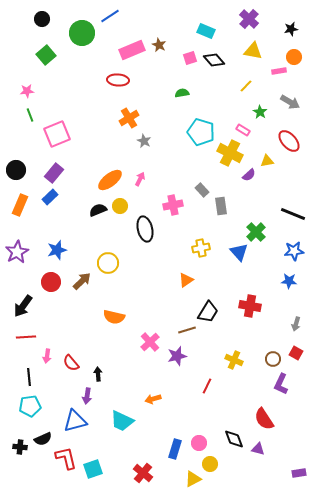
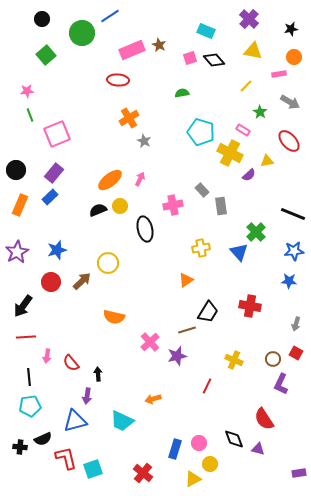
pink rectangle at (279, 71): moved 3 px down
